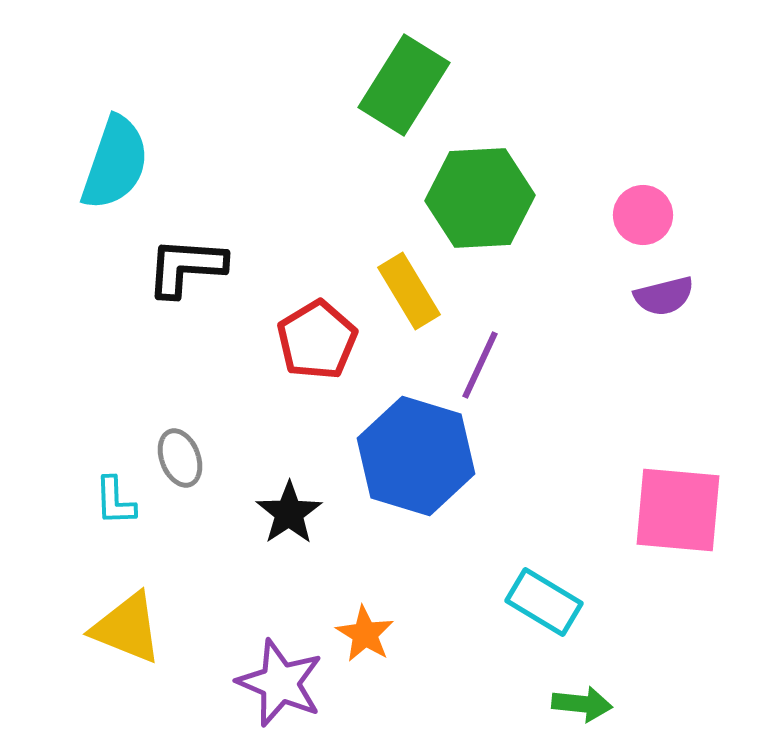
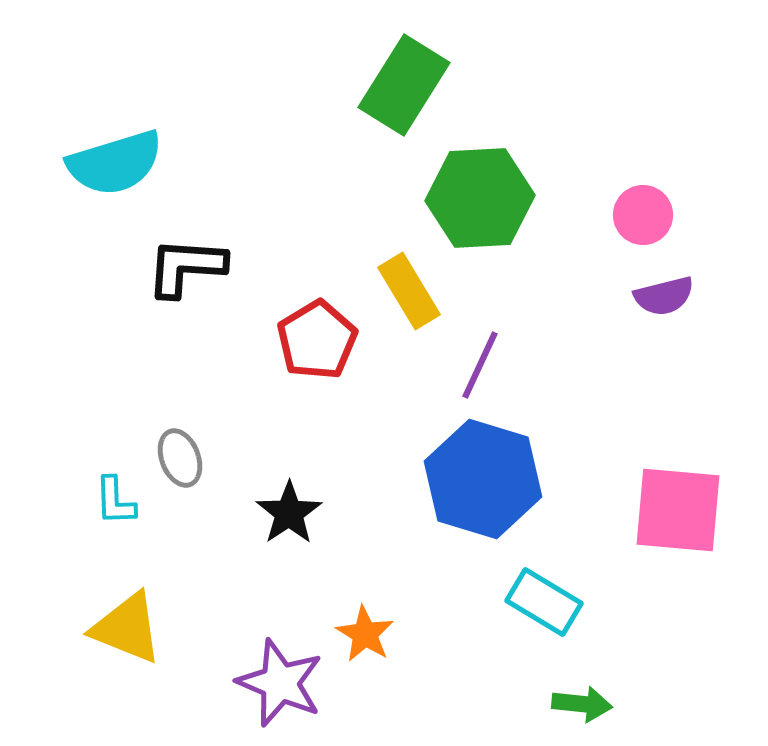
cyan semicircle: rotated 54 degrees clockwise
blue hexagon: moved 67 px right, 23 px down
